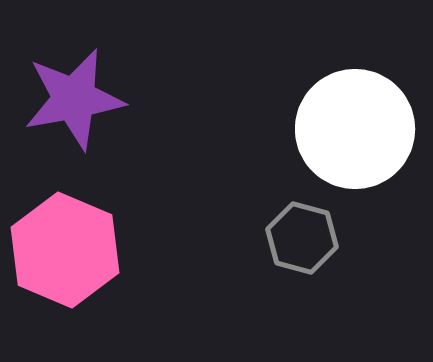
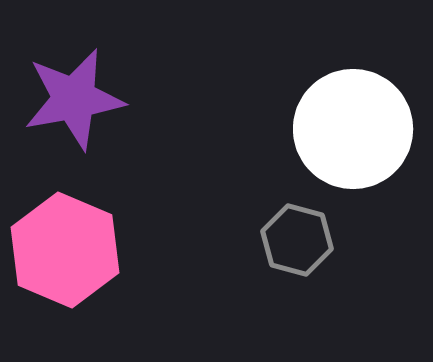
white circle: moved 2 px left
gray hexagon: moved 5 px left, 2 px down
